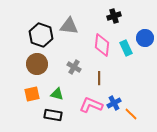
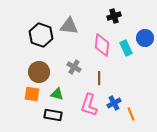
brown circle: moved 2 px right, 8 px down
orange square: rotated 21 degrees clockwise
pink L-shape: moved 2 px left; rotated 95 degrees counterclockwise
orange line: rotated 24 degrees clockwise
